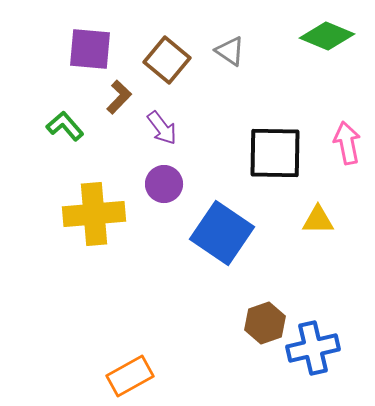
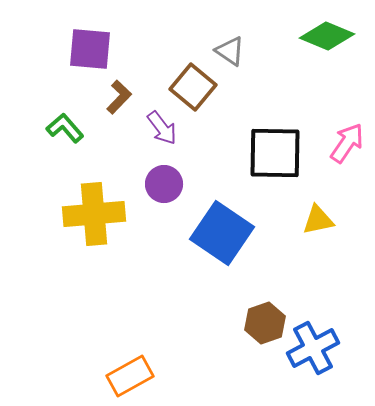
brown square: moved 26 px right, 27 px down
green L-shape: moved 2 px down
pink arrow: rotated 45 degrees clockwise
yellow triangle: rotated 12 degrees counterclockwise
blue cross: rotated 15 degrees counterclockwise
